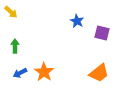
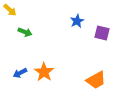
yellow arrow: moved 1 px left, 2 px up
blue star: rotated 16 degrees clockwise
green arrow: moved 10 px right, 14 px up; rotated 112 degrees clockwise
orange trapezoid: moved 3 px left, 7 px down; rotated 10 degrees clockwise
